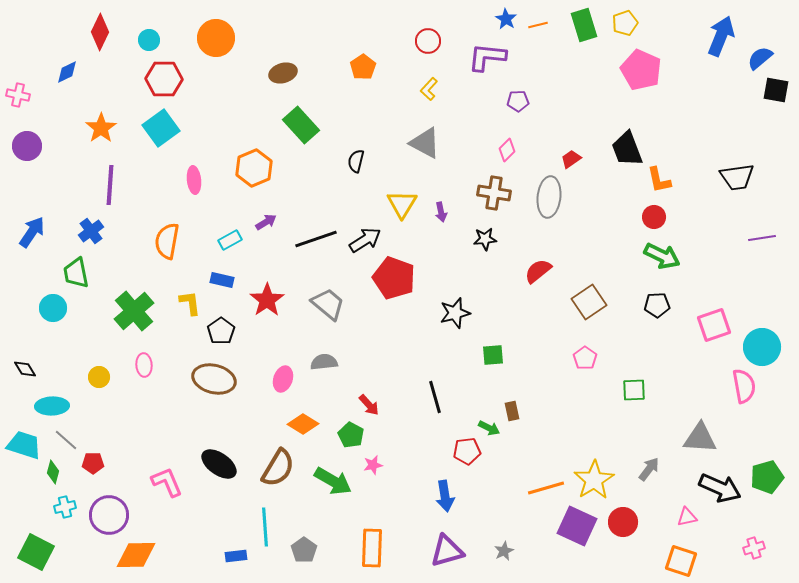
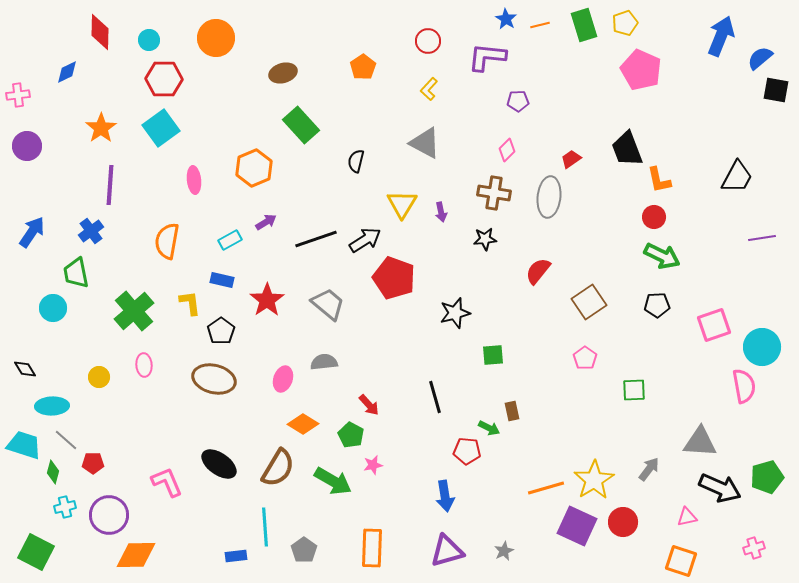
orange line at (538, 25): moved 2 px right
red diamond at (100, 32): rotated 24 degrees counterclockwise
pink cross at (18, 95): rotated 20 degrees counterclockwise
black trapezoid at (737, 177): rotated 54 degrees counterclockwise
red semicircle at (538, 271): rotated 12 degrees counterclockwise
gray triangle at (700, 438): moved 4 px down
red pentagon at (467, 451): rotated 12 degrees clockwise
